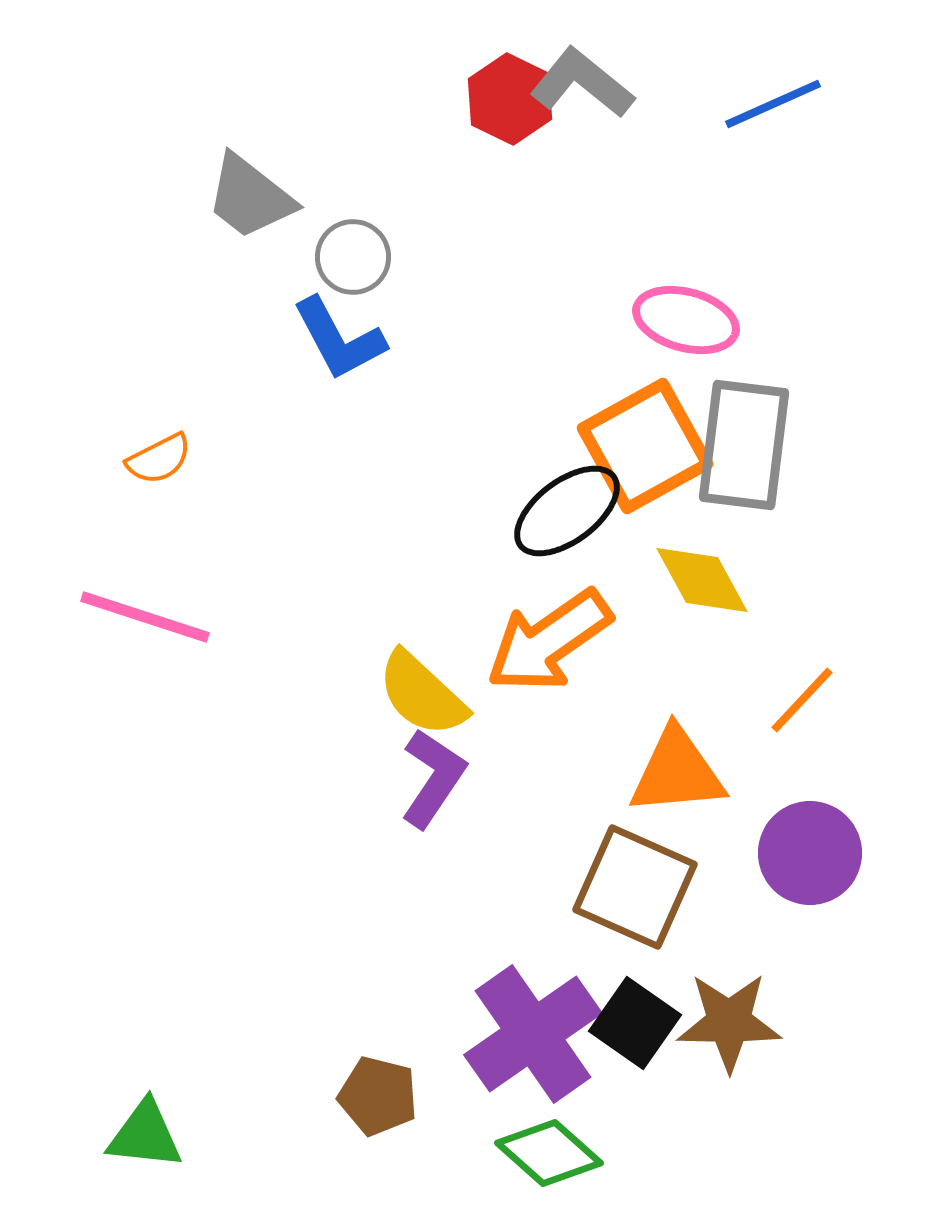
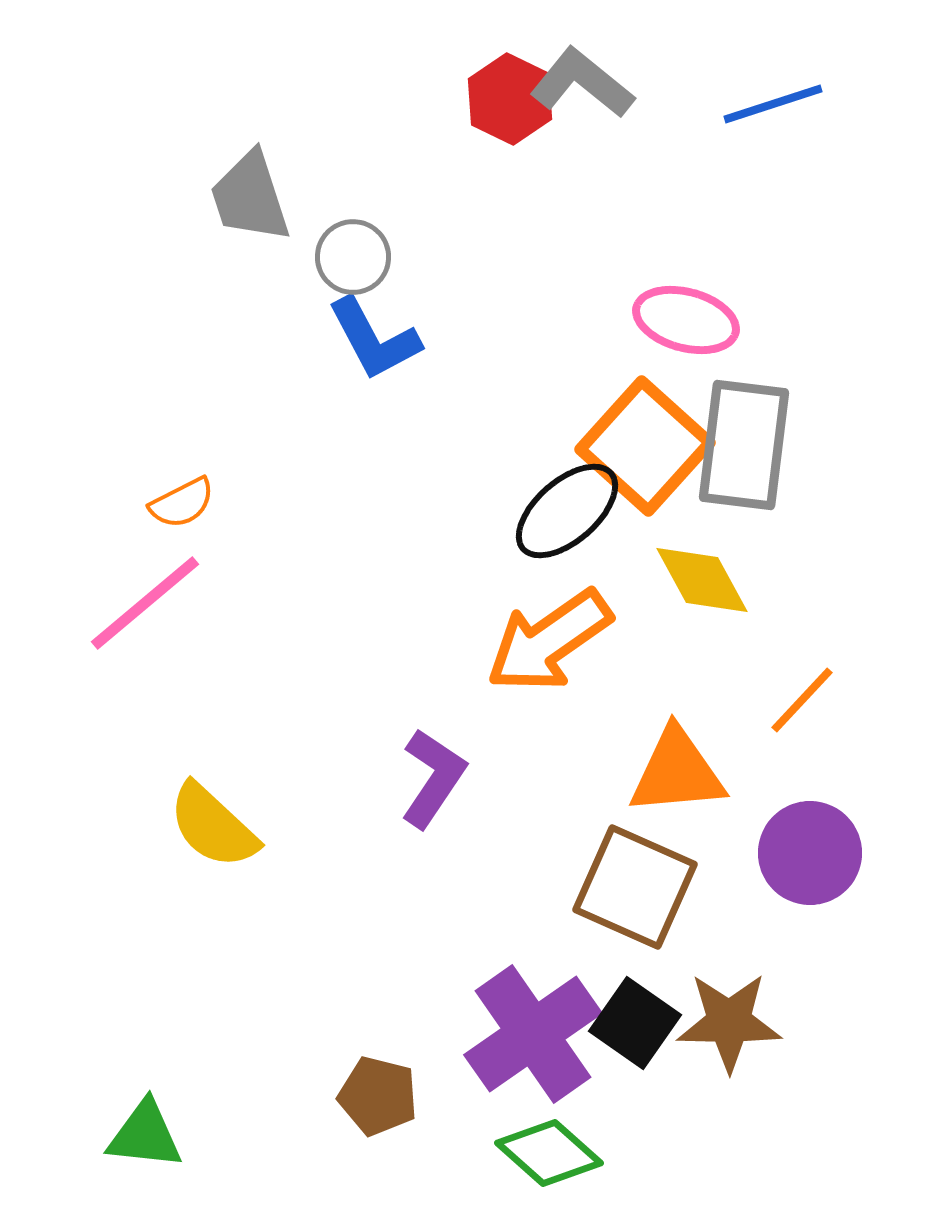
blue line: rotated 6 degrees clockwise
gray trapezoid: rotated 34 degrees clockwise
blue L-shape: moved 35 px right
orange square: rotated 19 degrees counterclockwise
orange semicircle: moved 23 px right, 44 px down
black ellipse: rotated 4 degrees counterclockwise
pink line: moved 14 px up; rotated 58 degrees counterclockwise
yellow semicircle: moved 209 px left, 132 px down
